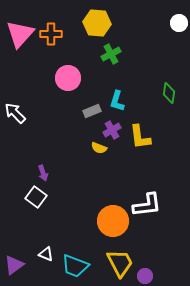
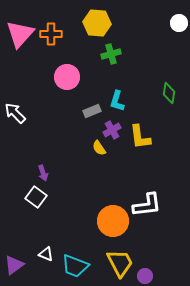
green cross: rotated 12 degrees clockwise
pink circle: moved 1 px left, 1 px up
yellow semicircle: rotated 35 degrees clockwise
